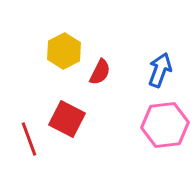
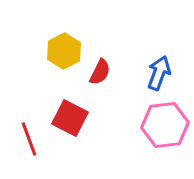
blue arrow: moved 1 px left, 3 px down
red square: moved 3 px right, 1 px up
